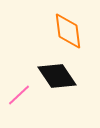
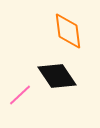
pink line: moved 1 px right
